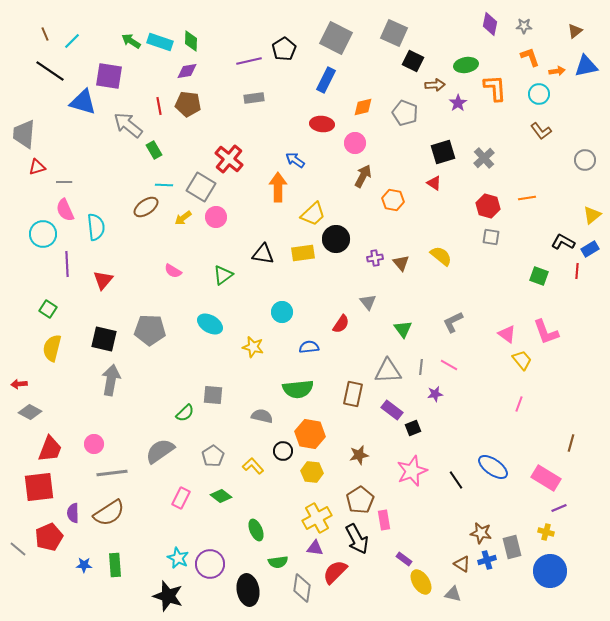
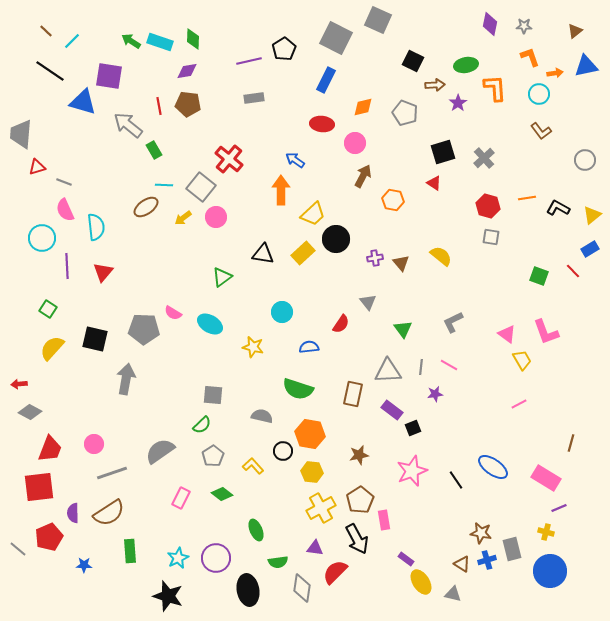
gray square at (394, 33): moved 16 px left, 13 px up
brown line at (45, 34): moved 1 px right, 3 px up; rotated 24 degrees counterclockwise
green diamond at (191, 41): moved 2 px right, 2 px up
orange arrow at (557, 71): moved 2 px left, 2 px down
gray trapezoid at (24, 134): moved 3 px left
gray line at (64, 182): rotated 21 degrees clockwise
gray square at (201, 187): rotated 8 degrees clockwise
orange arrow at (278, 187): moved 3 px right, 3 px down
cyan circle at (43, 234): moved 1 px left, 4 px down
black L-shape at (563, 242): moved 5 px left, 34 px up
yellow rectangle at (303, 253): rotated 35 degrees counterclockwise
purple line at (67, 264): moved 2 px down
pink semicircle at (173, 271): moved 42 px down
red line at (577, 271): moved 4 px left; rotated 49 degrees counterclockwise
green triangle at (223, 275): moved 1 px left, 2 px down
red triangle at (103, 280): moved 8 px up
gray pentagon at (150, 330): moved 6 px left, 1 px up
black square at (104, 339): moved 9 px left
yellow semicircle at (52, 348): rotated 28 degrees clockwise
yellow trapezoid at (522, 360): rotated 10 degrees clockwise
gray arrow at (111, 380): moved 15 px right, 1 px up
green semicircle at (298, 389): rotated 24 degrees clockwise
pink line at (519, 404): rotated 42 degrees clockwise
green semicircle at (185, 413): moved 17 px right, 12 px down
gray line at (112, 473): rotated 12 degrees counterclockwise
green diamond at (221, 496): moved 1 px right, 2 px up
yellow cross at (317, 518): moved 4 px right, 10 px up
gray rectangle at (512, 547): moved 2 px down
cyan star at (178, 558): rotated 20 degrees clockwise
purple rectangle at (404, 559): moved 2 px right
purple circle at (210, 564): moved 6 px right, 6 px up
green rectangle at (115, 565): moved 15 px right, 14 px up
